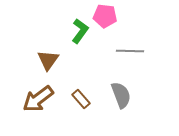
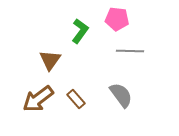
pink pentagon: moved 12 px right, 3 px down
brown triangle: moved 2 px right
gray semicircle: rotated 16 degrees counterclockwise
brown rectangle: moved 5 px left
